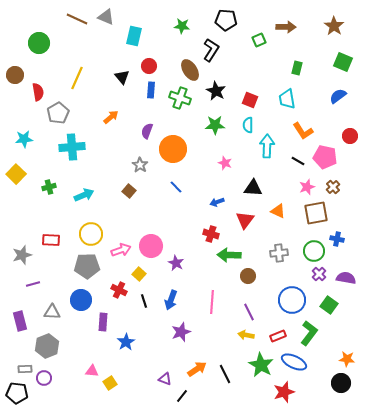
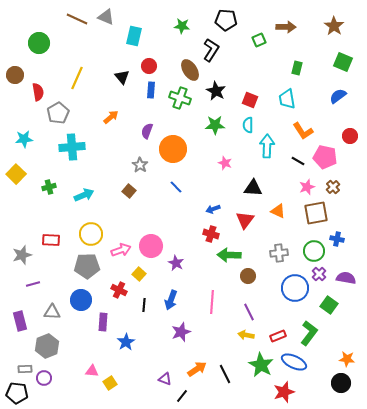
blue arrow at (217, 202): moved 4 px left, 7 px down
blue circle at (292, 300): moved 3 px right, 12 px up
black line at (144, 301): moved 4 px down; rotated 24 degrees clockwise
